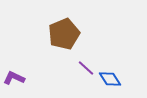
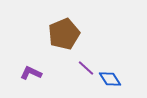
purple L-shape: moved 17 px right, 5 px up
